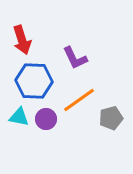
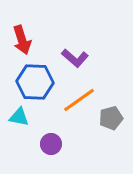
purple L-shape: rotated 24 degrees counterclockwise
blue hexagon: moved 1 px right, 1 px down
purple circle: moved 5 px right, 25 px down
